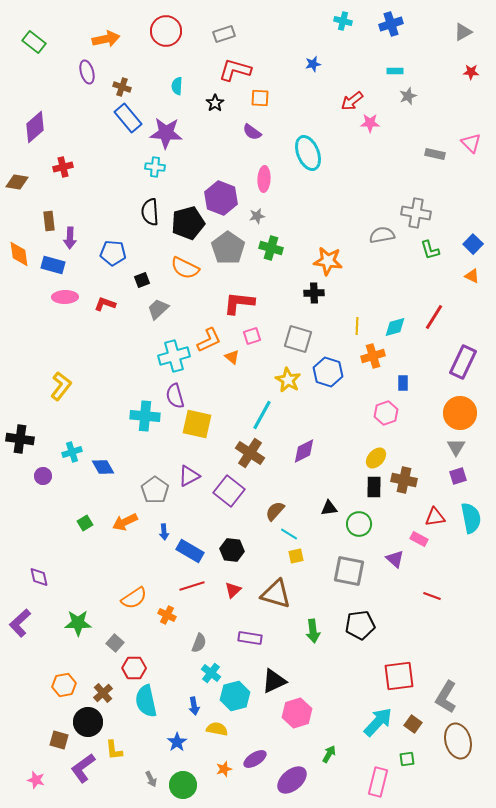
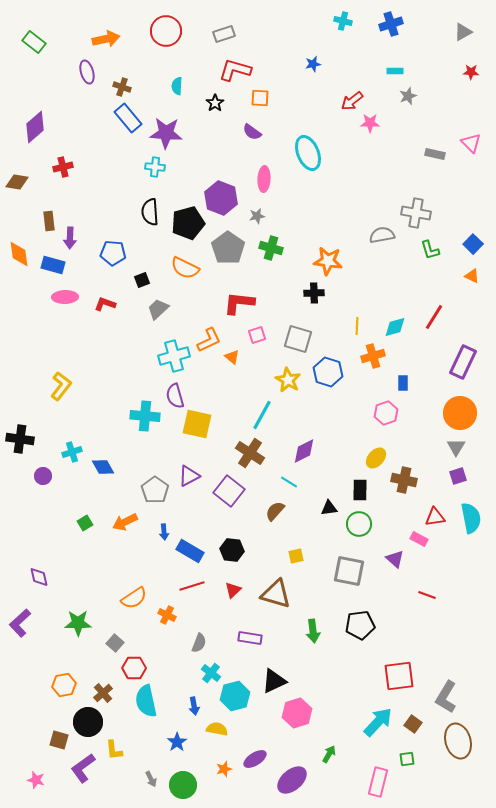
pink square at (252, 336): moved 5 px right, 1 px up
black rectangle at (374, 487): moved 14 px left, 3 px down
cyan line at (289, 534): moved 52 px up
red line at (432, 596): moved 5 px left, 1 px up
